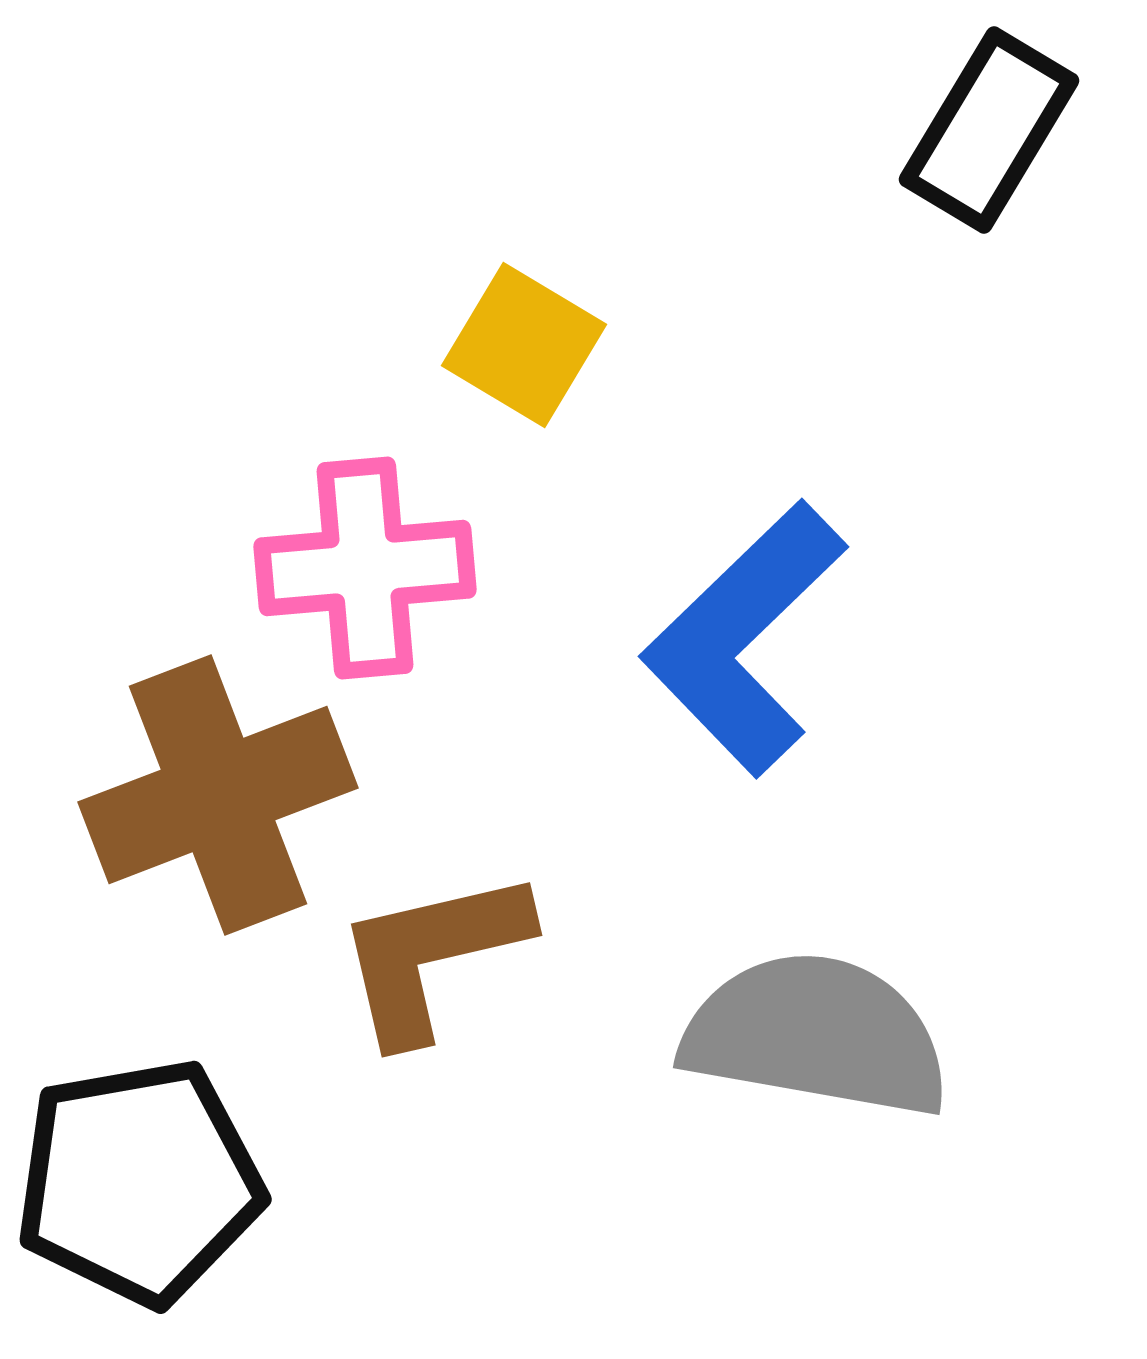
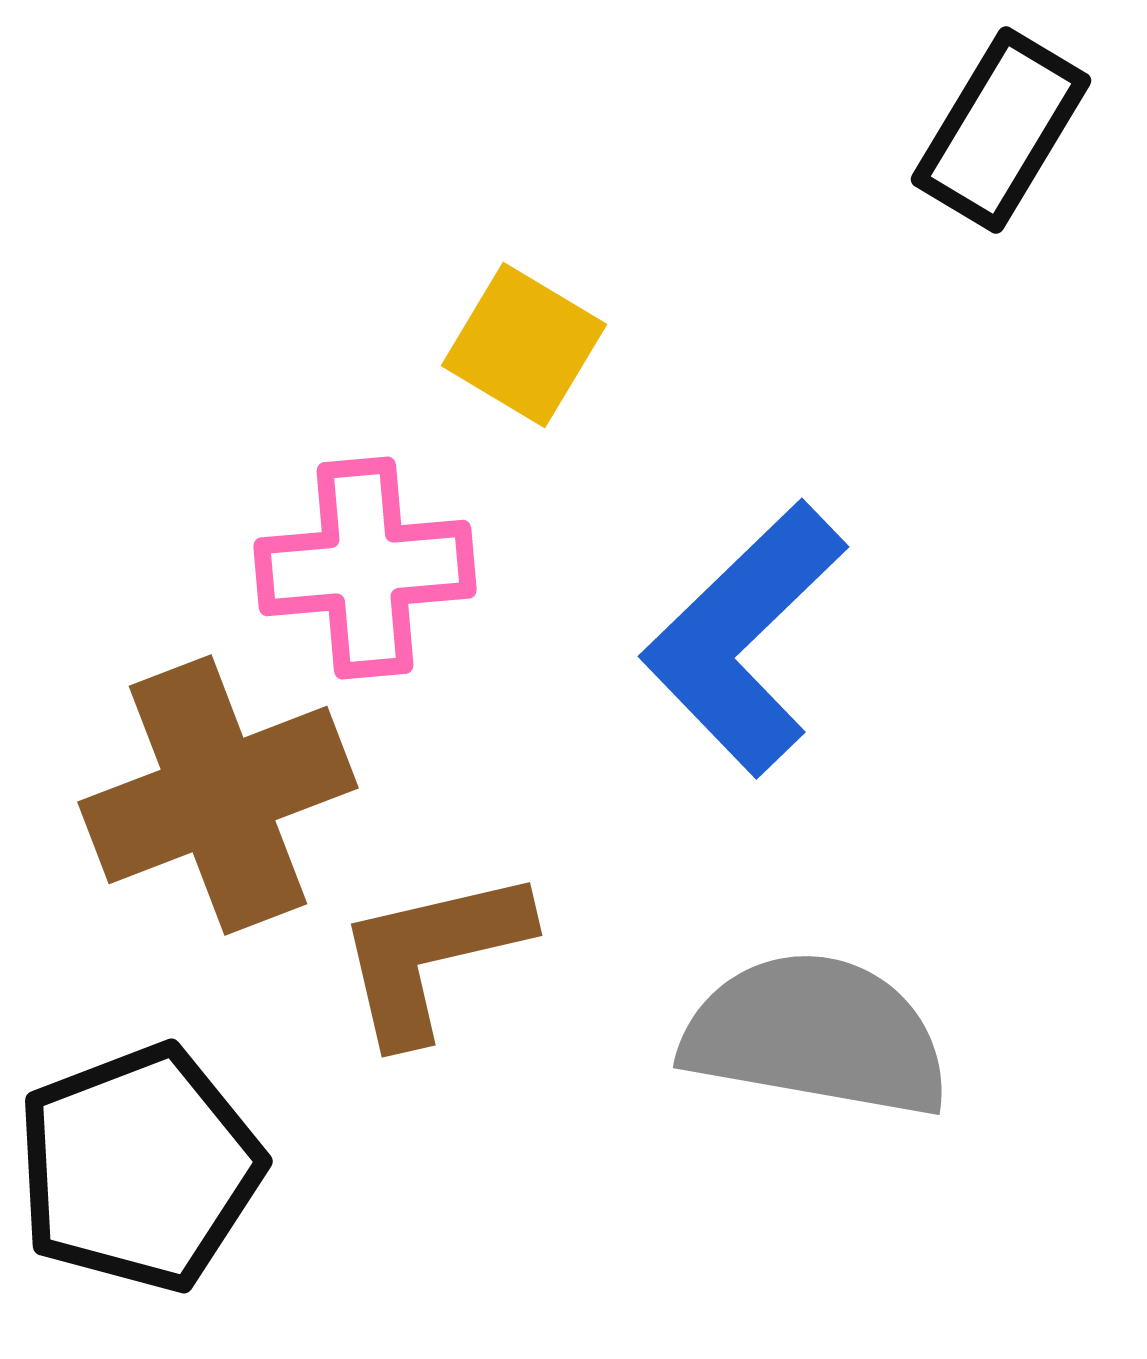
black rectangle: moved 12 px right
black pentagon: moved 14 px up; rotated 11 degrees counterclockwise
